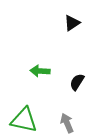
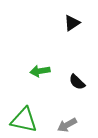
green arrow: rotated 12 degrees counterclockwise
black semicircle: rotated 78 degrees counterclockwise
gray arrow: moved 2 px down; rotated 96 degrees counterclockwise
